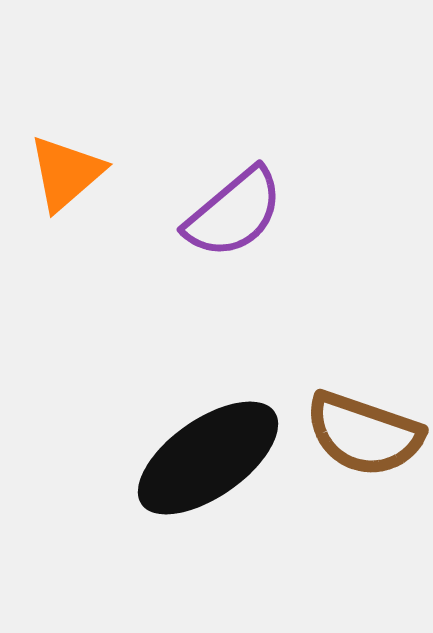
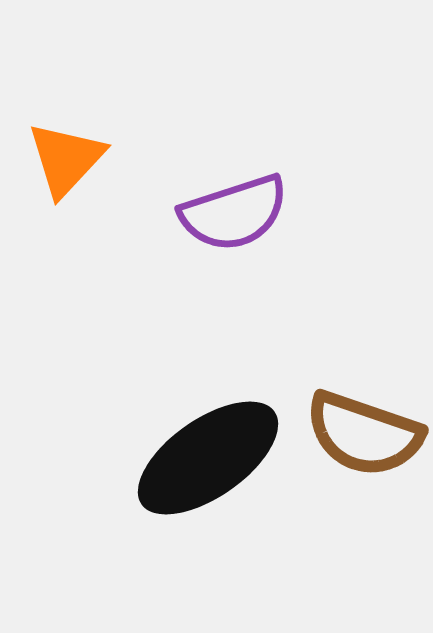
orange triangle: moved 14 px up; rotated 6 degrees counterclockwise
purple semicircle: rotated 22 degrees clockwise
